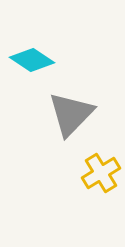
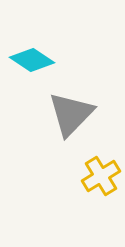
yellow cross: moved 3 px down
